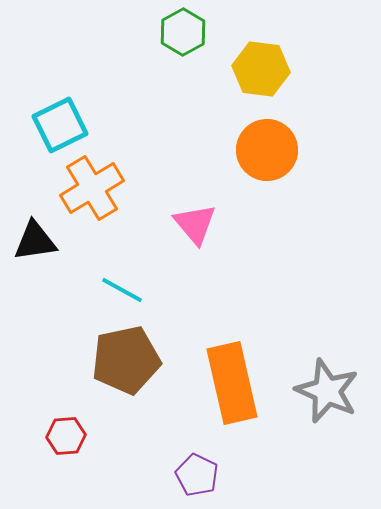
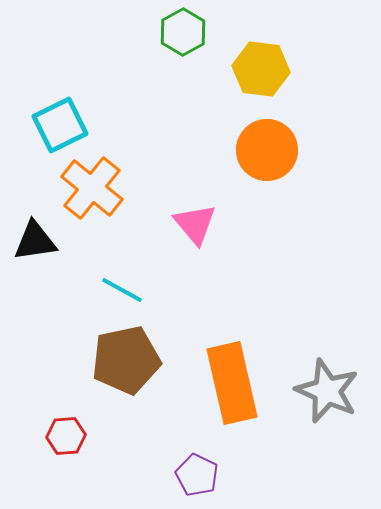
orange cross: rotated 20 degrees counterclockwise
